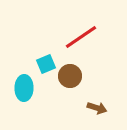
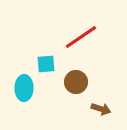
cyan square: rotated 18 degrees clockwise
brown circle: moved 6 px right, 6 px down
brown arrow: moved 4 px right, 1 px down
